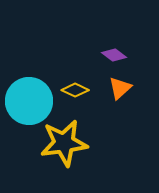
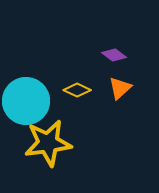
yellow diamond: moved 2 px right
cyan circle: moved 3 px left
yellow star: moved 16 px left
